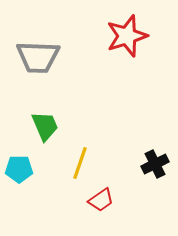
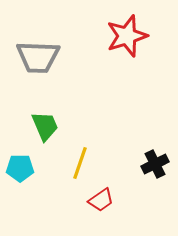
cyan pentagon: moved 1 px right, 1 px up
